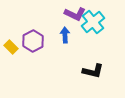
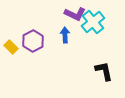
black L-shape: moved 11 px right; rotated 115 degrees counterclockwise
